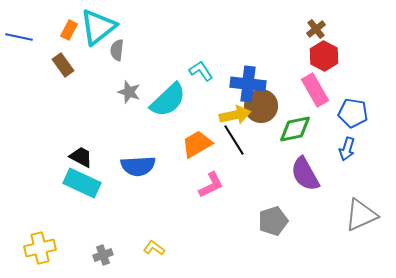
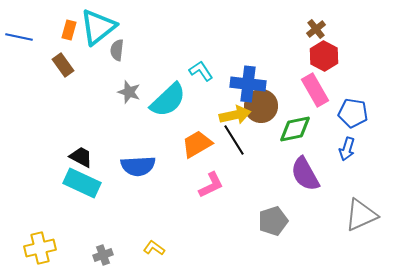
orange rectangle: rotated 12 degrees counterclockwise
